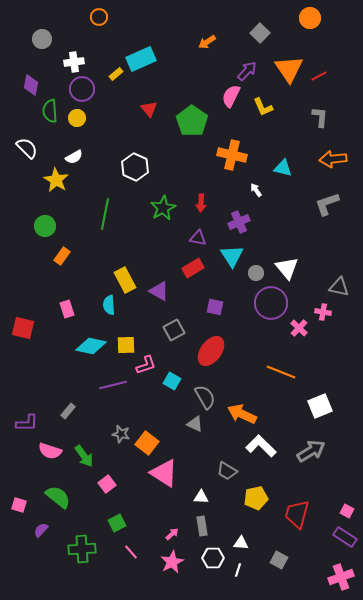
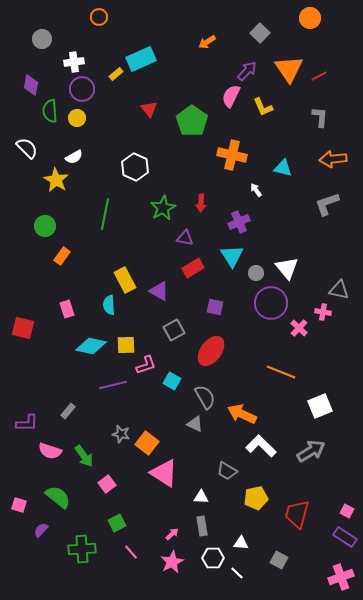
purple triangle at (198, 238): moved 13 px left
gray triangle at (339, 287): moved 3 px down
white line at (238, 570): moved 1 px left, 3 px down; rotated 64 degrees counterclockwise
